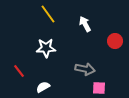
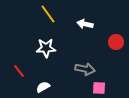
white arrow: rotated 49 degrees counterclockwise
red circle: moved 1 px right, 1 px down
